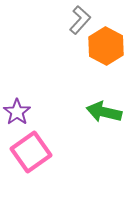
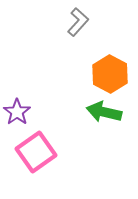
gray L-shape: moved 2 px left, 2 px down
orange hexagon: moved 4 px right, 28 px down
pink square: moved 5 px right
